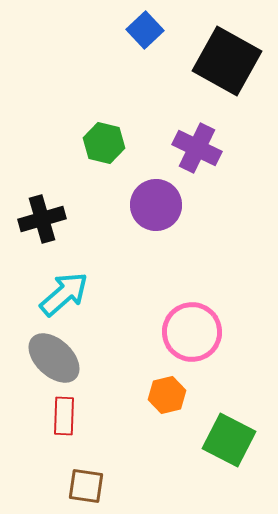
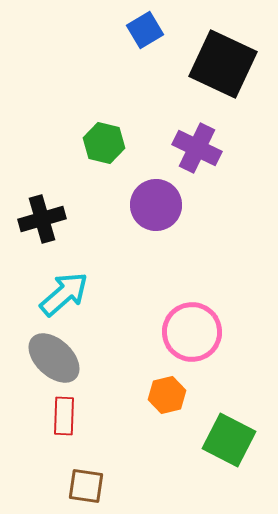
blue square: rotated 12 degrees clockwise
black square: moved 4 px left, 3 px down; rotated 4 degrees counterclockwise
